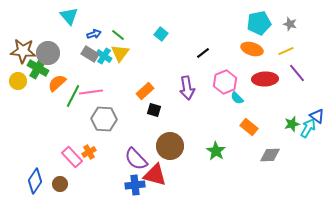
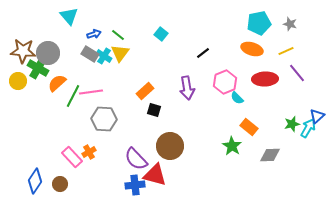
blue triangle at (317, 116): rotated 42 degrees clockwise
green star at (216, 151): moved 16 px right, 5 px up
